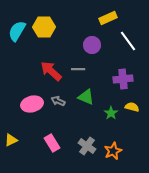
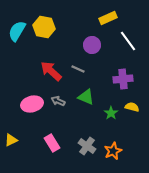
yellow hexagon: rotated 10 degrees clockwise
gray line: rotated 24 degrees clockwise
